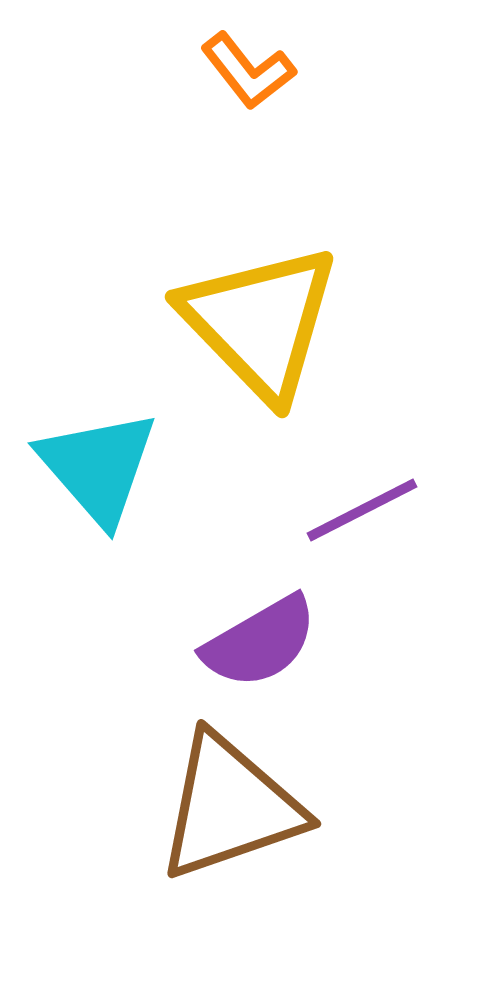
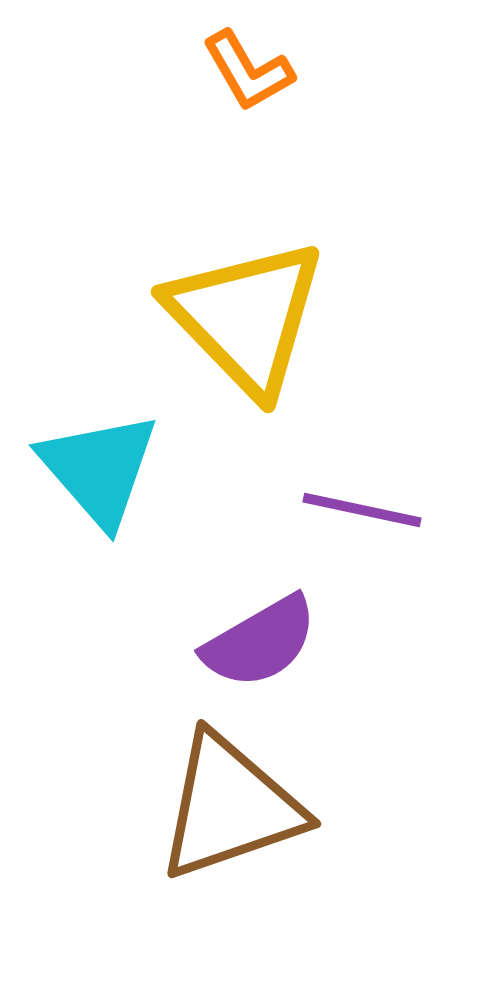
orange L-shape: rotated 8 degrees clockwise
yellow triangle: moved 14 px left, 5 px up
cyan triangle: moved 1 px right, 2 px down
purple line: rotated 39 degrees clockwise
